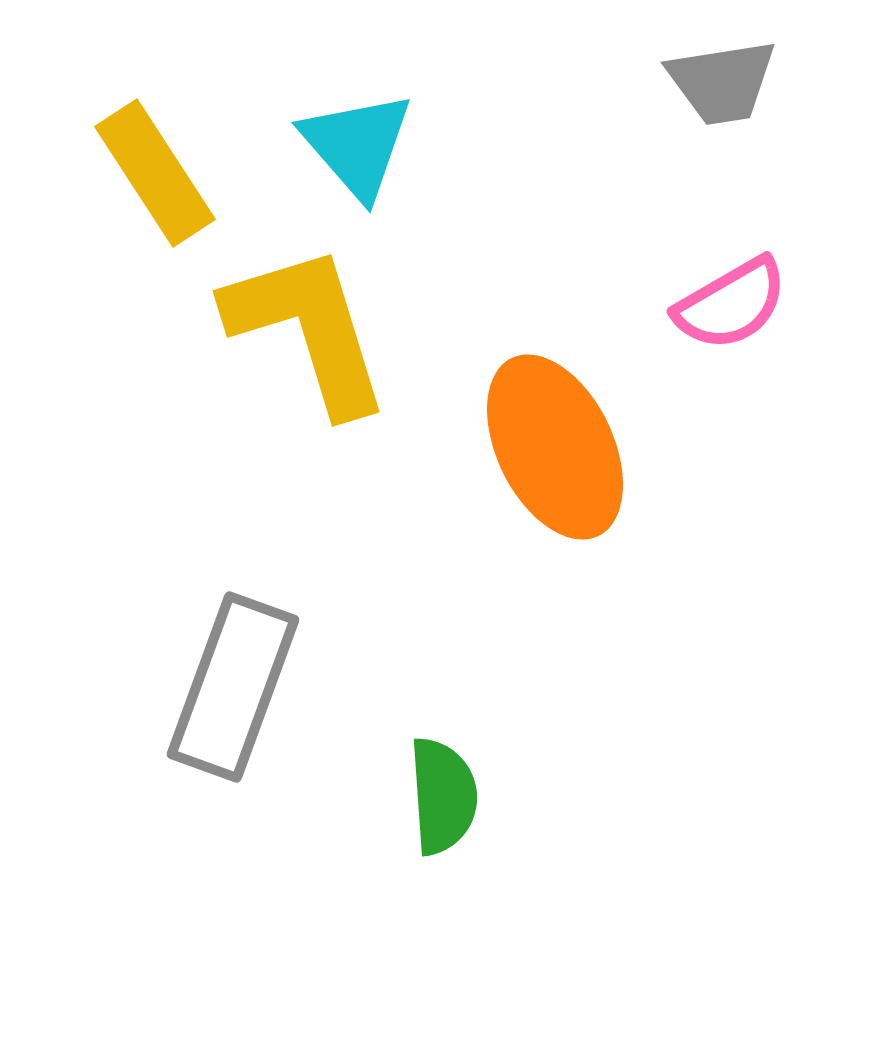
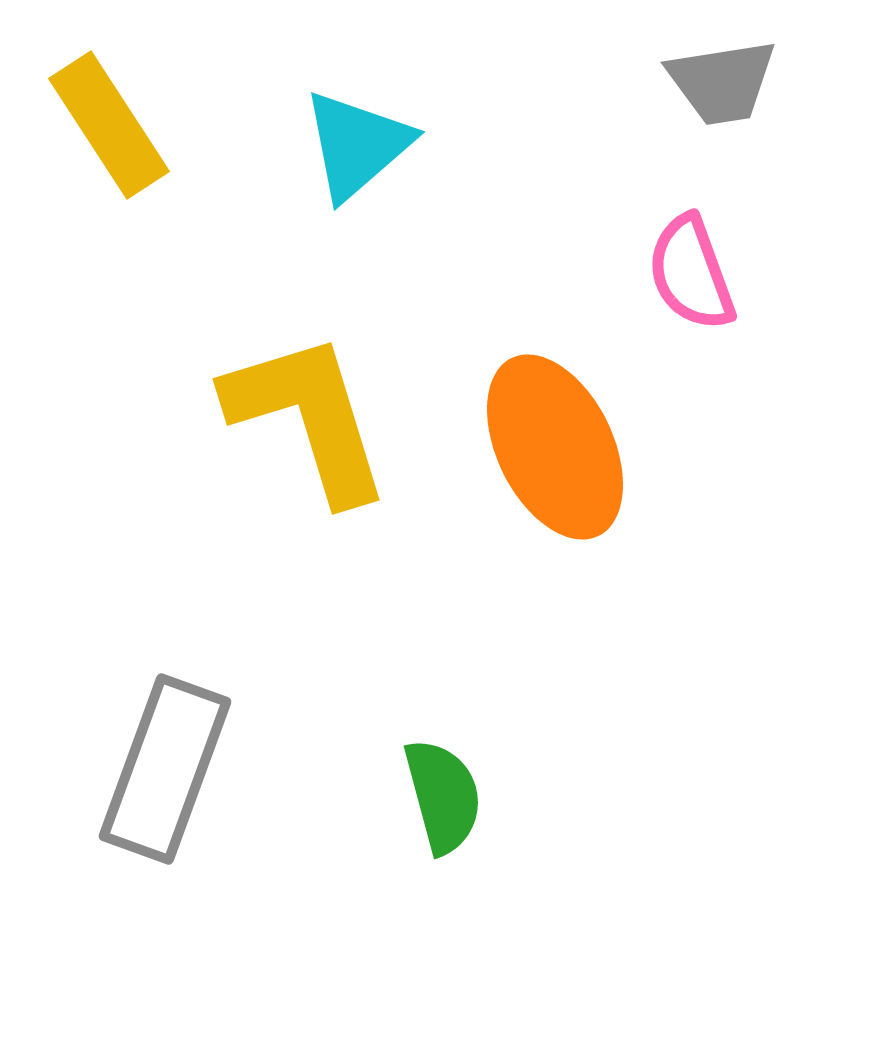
cyan triangle: rotated 30 degrees clockwise
yellow rectangle: moved 46 px left, 48 px up
pink semicircle: moved 40 px left, 31 px up; rotated 100 degrees clockwise
yellow L-shape: moved 88 px down
gray rectangle: moved 68 px left, 82 px down
green semicircle: rotated 11 degrees counterclockwise
